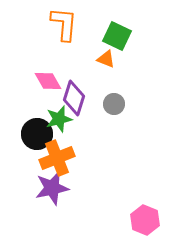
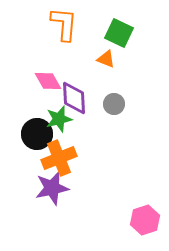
green square: moved 2 px right, 3 px up
purple diamond: rotated 20 degrees counterclockwise
orange cross: moved 2 px right
pink hexagon: rotated 20 degrees clockwise
